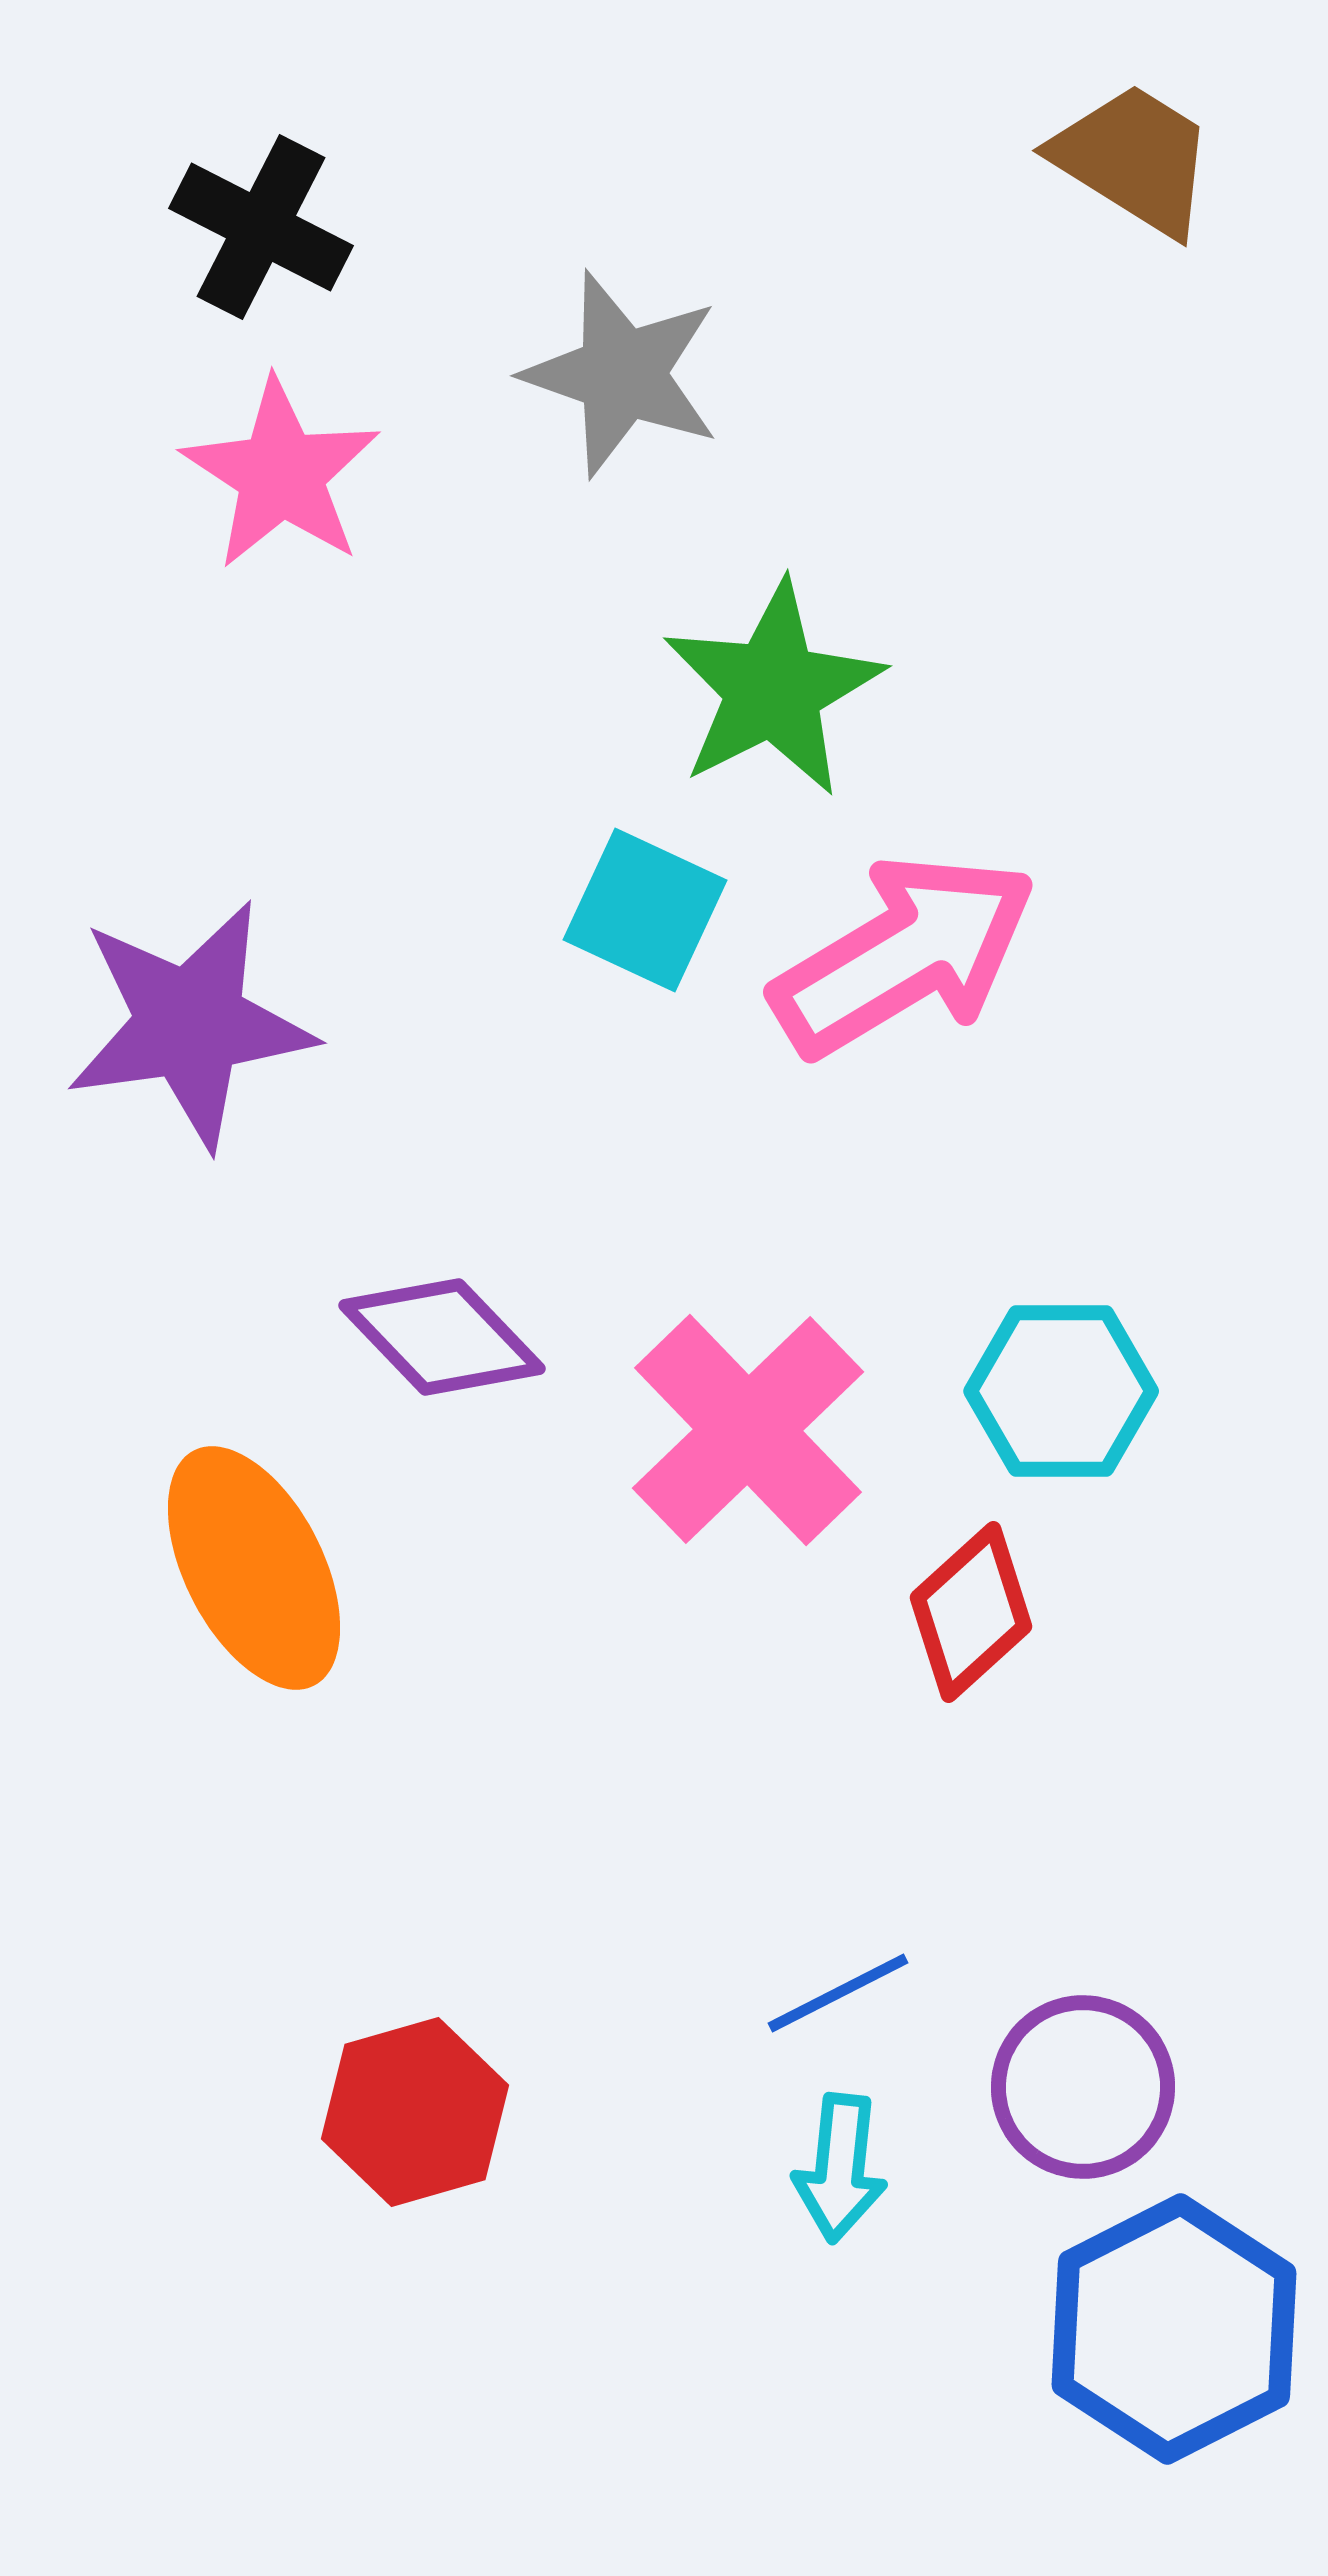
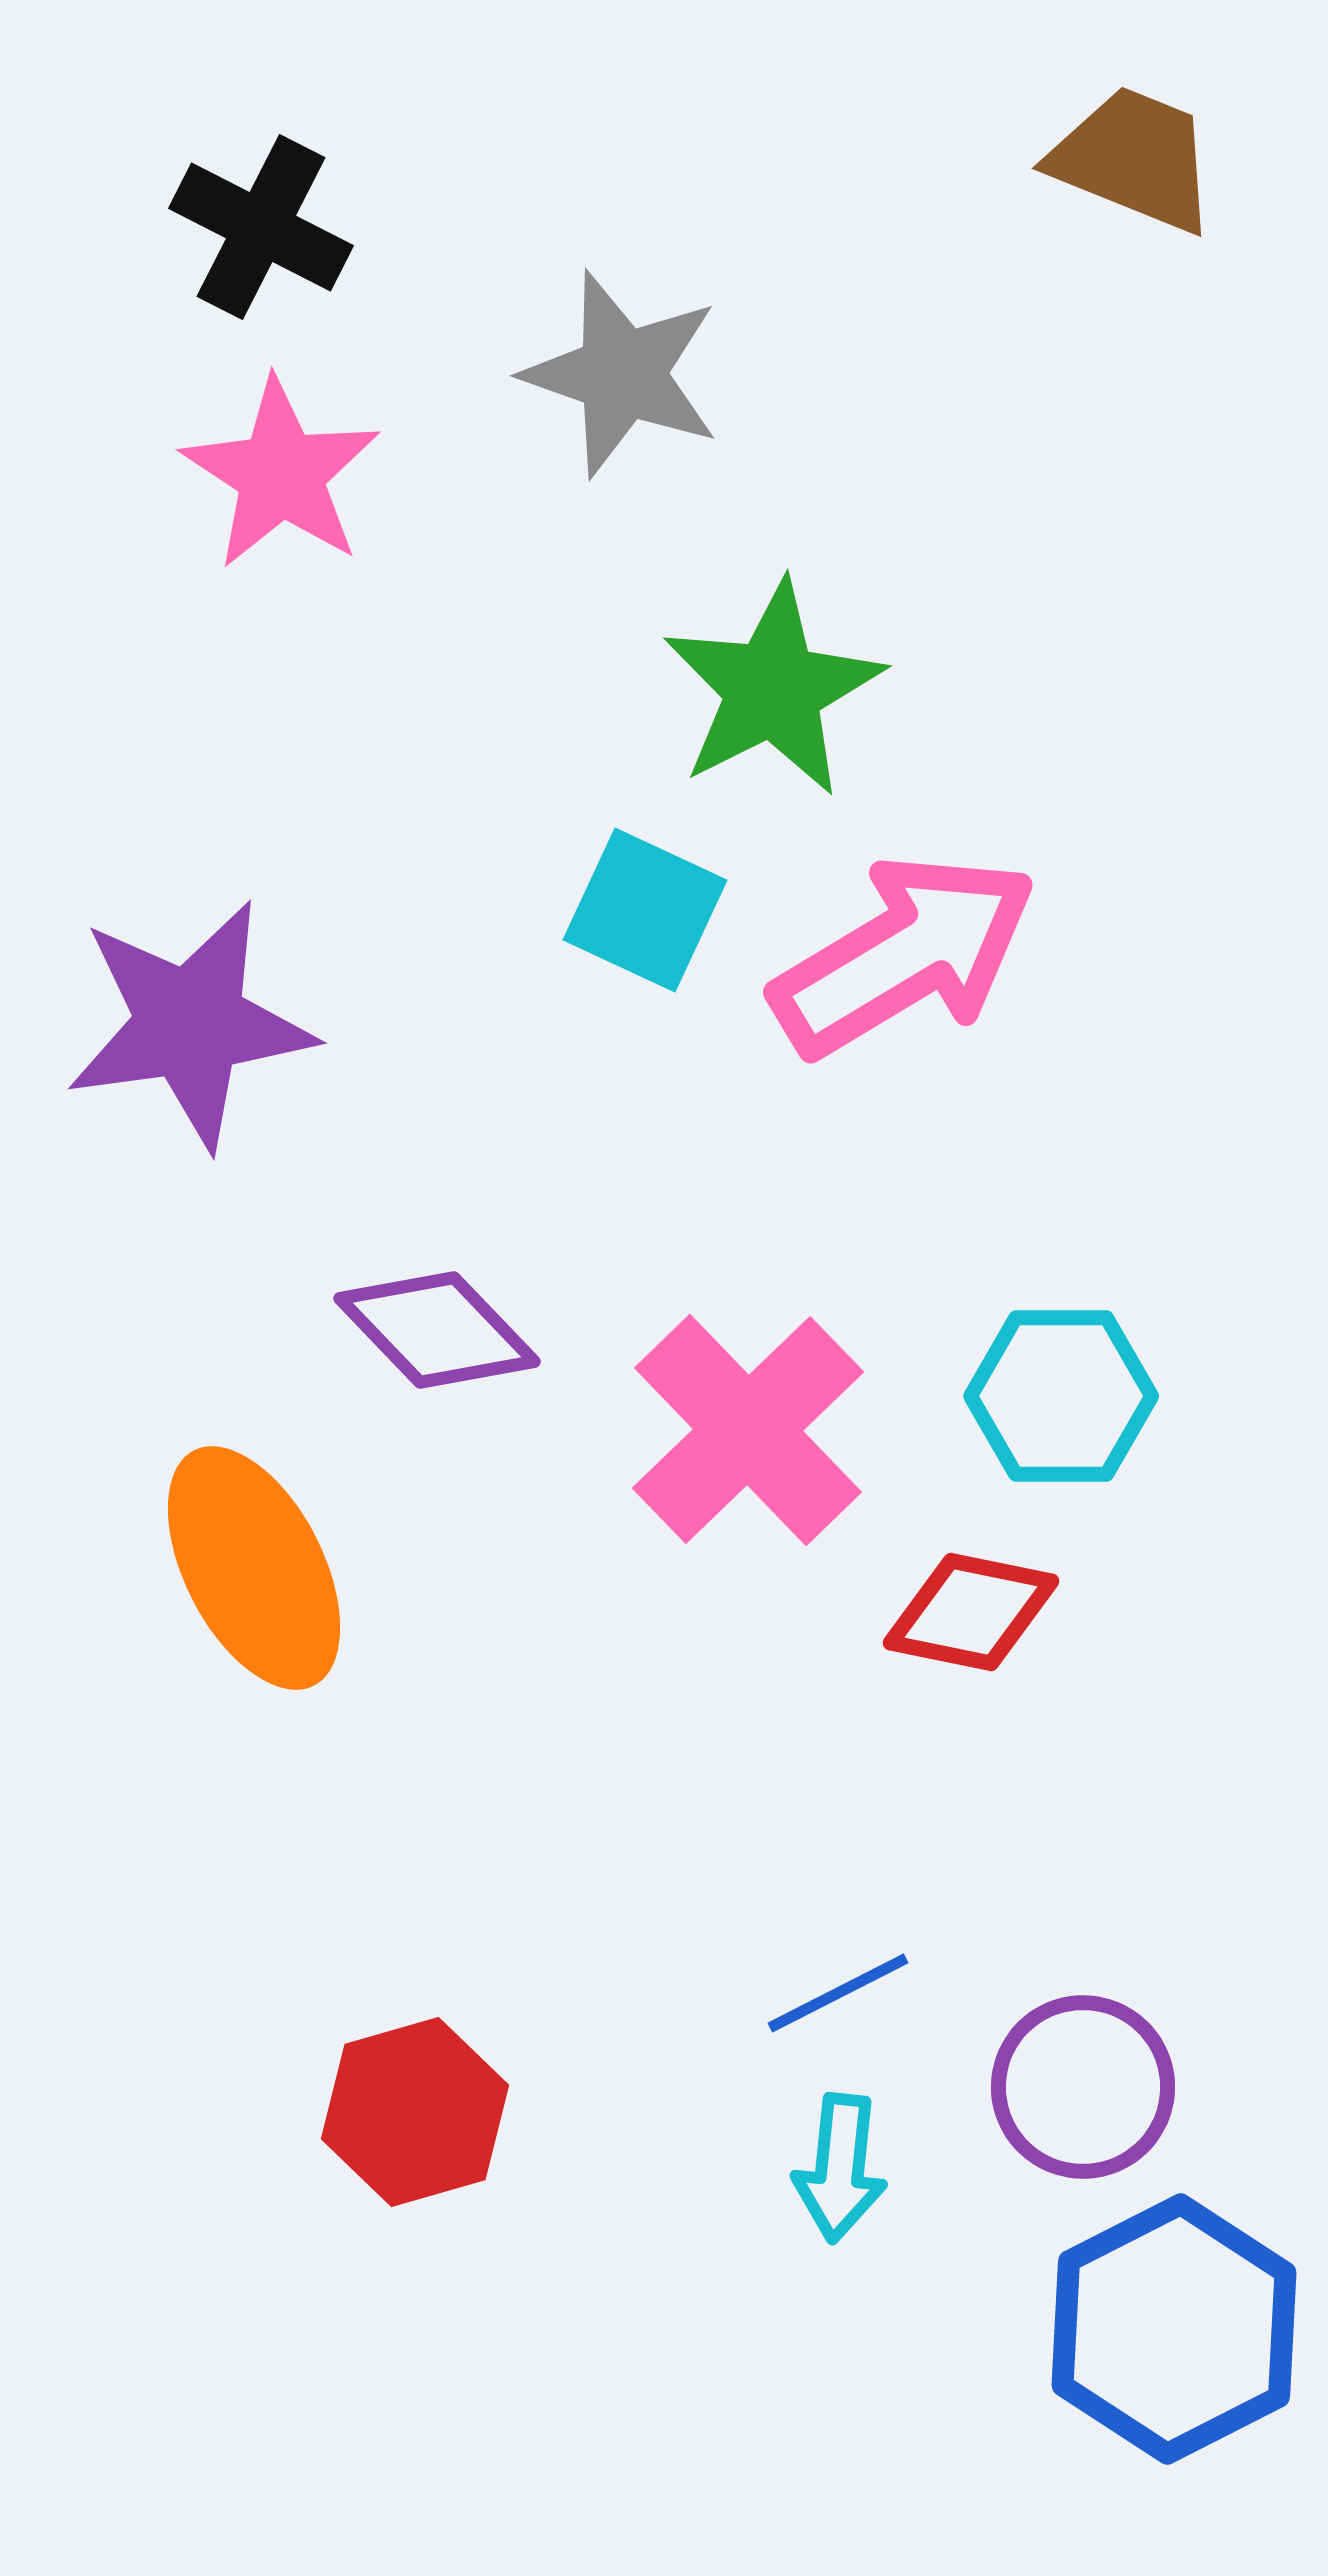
brown trapezoid: rotated 10 degrees counterclockwise
purple diamond: moved 5 px left, 7 px up
cyan hexagon: moved 5 px down
red diamond: rotated 54 degrees clockwise
